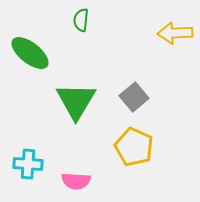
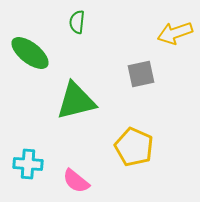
green semicircle: moved 4 px left, 2 px down
yellow arrow: rotated 16 degrees counterclockwise
gray square: moved 7 px right, 23 px up; rotated 28 degrees clockwise
green triangle: rotated 45 degrees clockwise
pink semicircle: rotated 36 degrees clockwise
